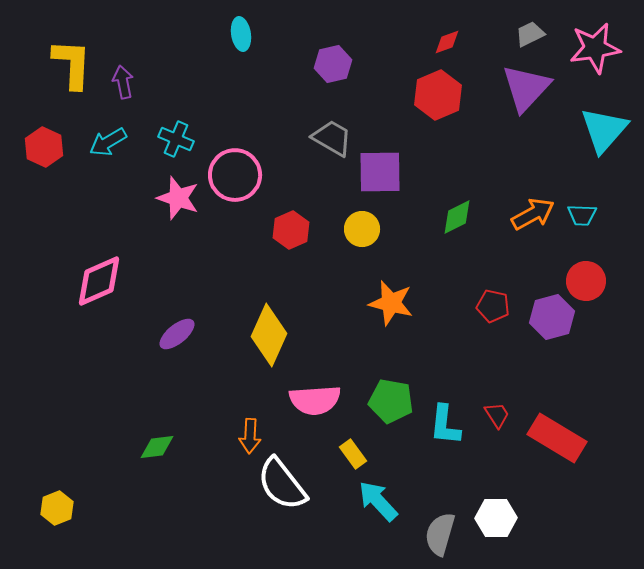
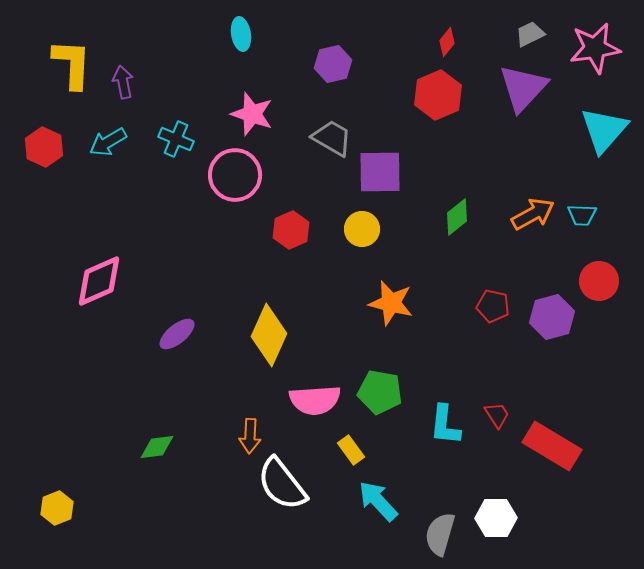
red diamond at (447, 42): rotated 32 degrees counterclockwise
purple triangle at (526, 88): moved 3 px left
pink star at (178, 198): moved 74 px right, 84 px up
green diamond at (457, 217): rotated 12 degrees counterclockwise
red circle at (586, 281): moved 13 px right
green pentagon at (391, 401): moved 11 px left, 9 px up
red rectangle at (557, 438): moved 5 px left, 8 px down
yellow rectangle at (353, 454): moved 2 px left, 4 px up
